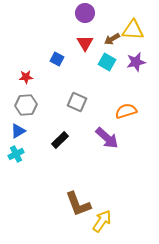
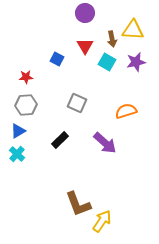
brown arrow: rotated 70 degrees counterclockwise
red triangle: moved 3 px down
gray square: moved 1 px down
purple arrow: moved 2 px left, 5 px down
cyan cross: moved 1 px right; rotated 21 degrees counterclockwise
